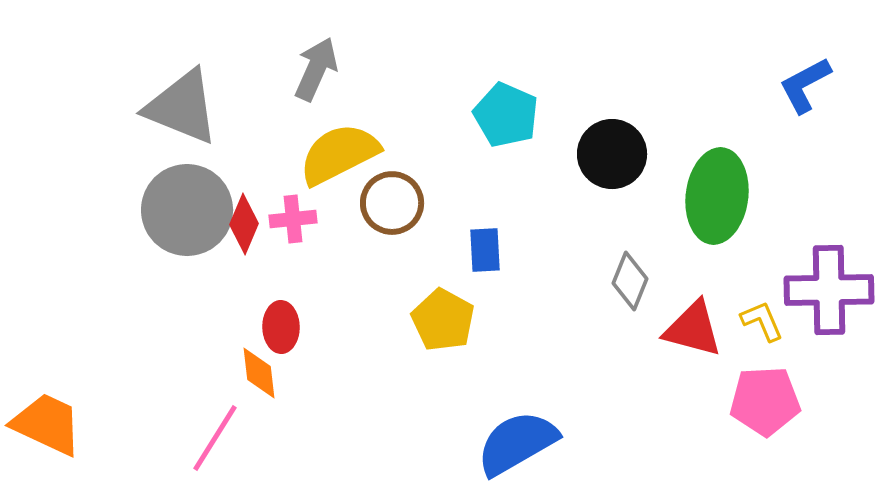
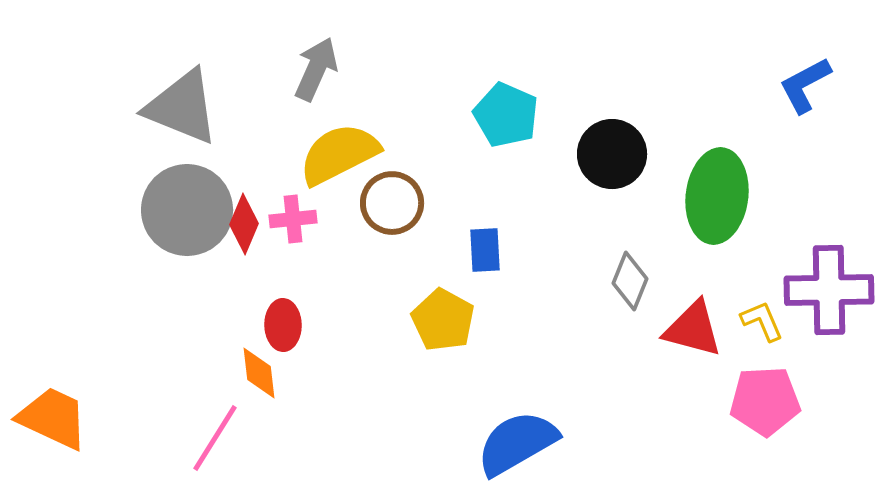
red ellipse: moved 2 px right, 2 px up
orange trapezoid: moved 6 px right, 6 px up
